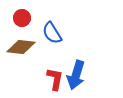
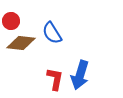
red circle: moved 11 px left, 3 px down
brown diamond: moved 4 px up
blue arrow: moved 4 px right
